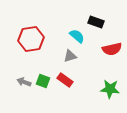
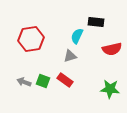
black rectangle: rotated 14 degrees counterclockwise
cyan semicircle: rotated 105 degrees counterclockwise
